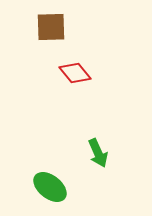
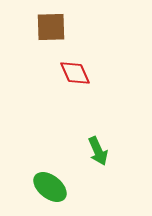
red diamond: rotated 16 degrees clockwise
green arrow: moved 2 px up
